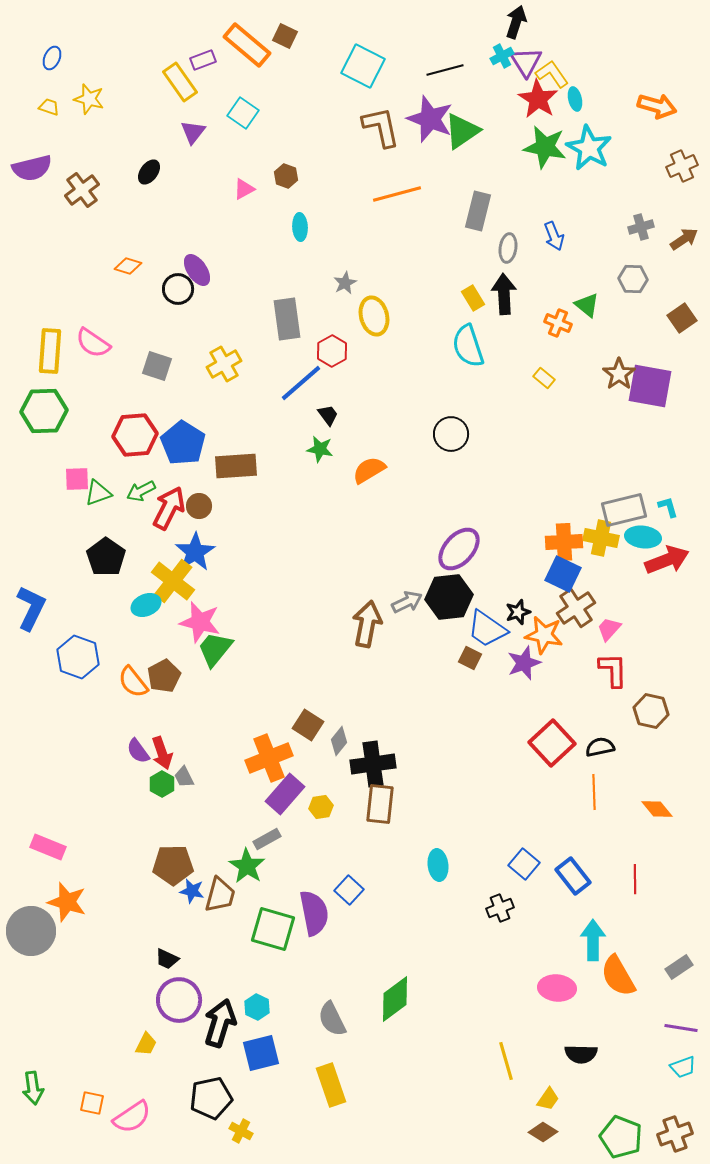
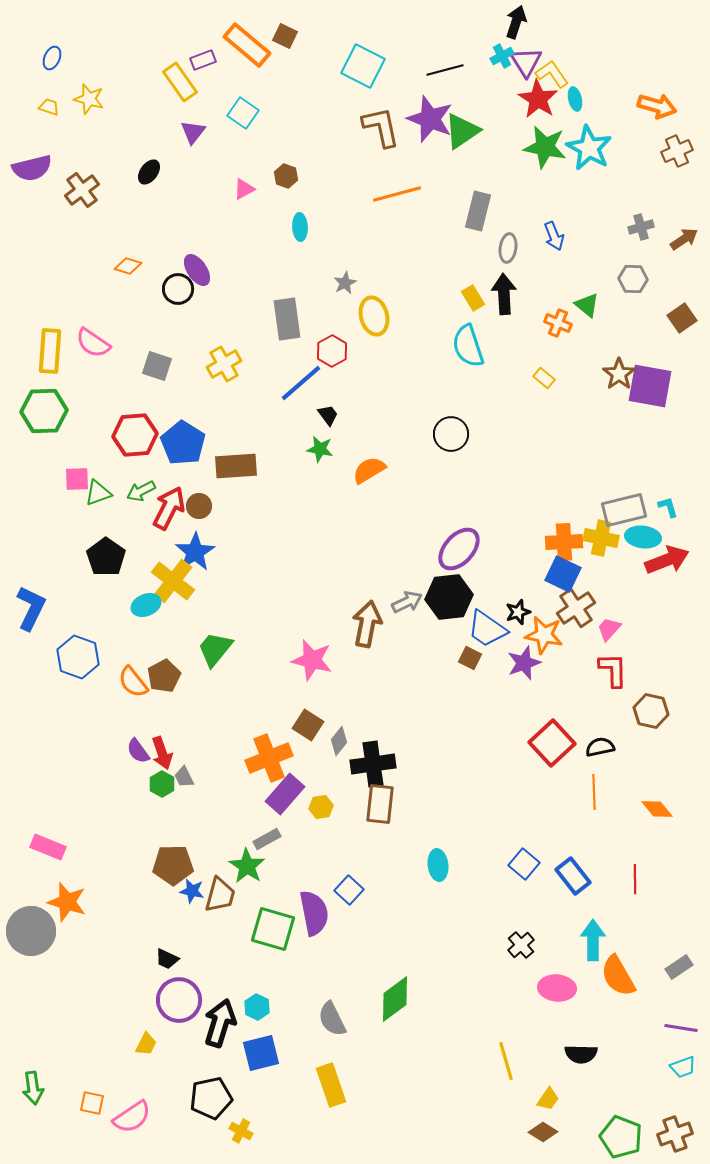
brown cross at (682, 166): moved 5 px left, 15 px up
pink star at (200, 622): moved 112 px right, 38 px down
black cross at (500, 908): moved 21 px right, 37 px down; rotated 20 degrees counterclockwise
